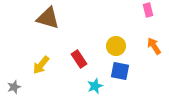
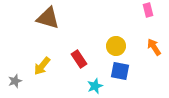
orange arrow: moved 1 px down
yellow arrow: moved 1 px right, 1 px down
gray star: moved 1 px right, 6 px up
